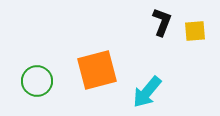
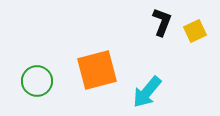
yellow square: rotated 20 degrees counterclockwise
